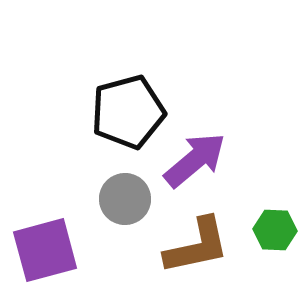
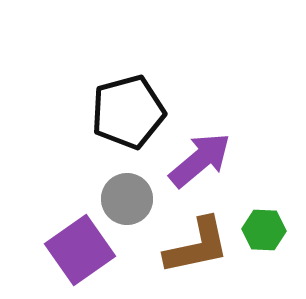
purple arrow: moved 5 px right
gray circle: moved 2 px right
green hexagon: moved 11 px left
purple square: moved 35 px right; rotated 20 degrees counterclockwise
